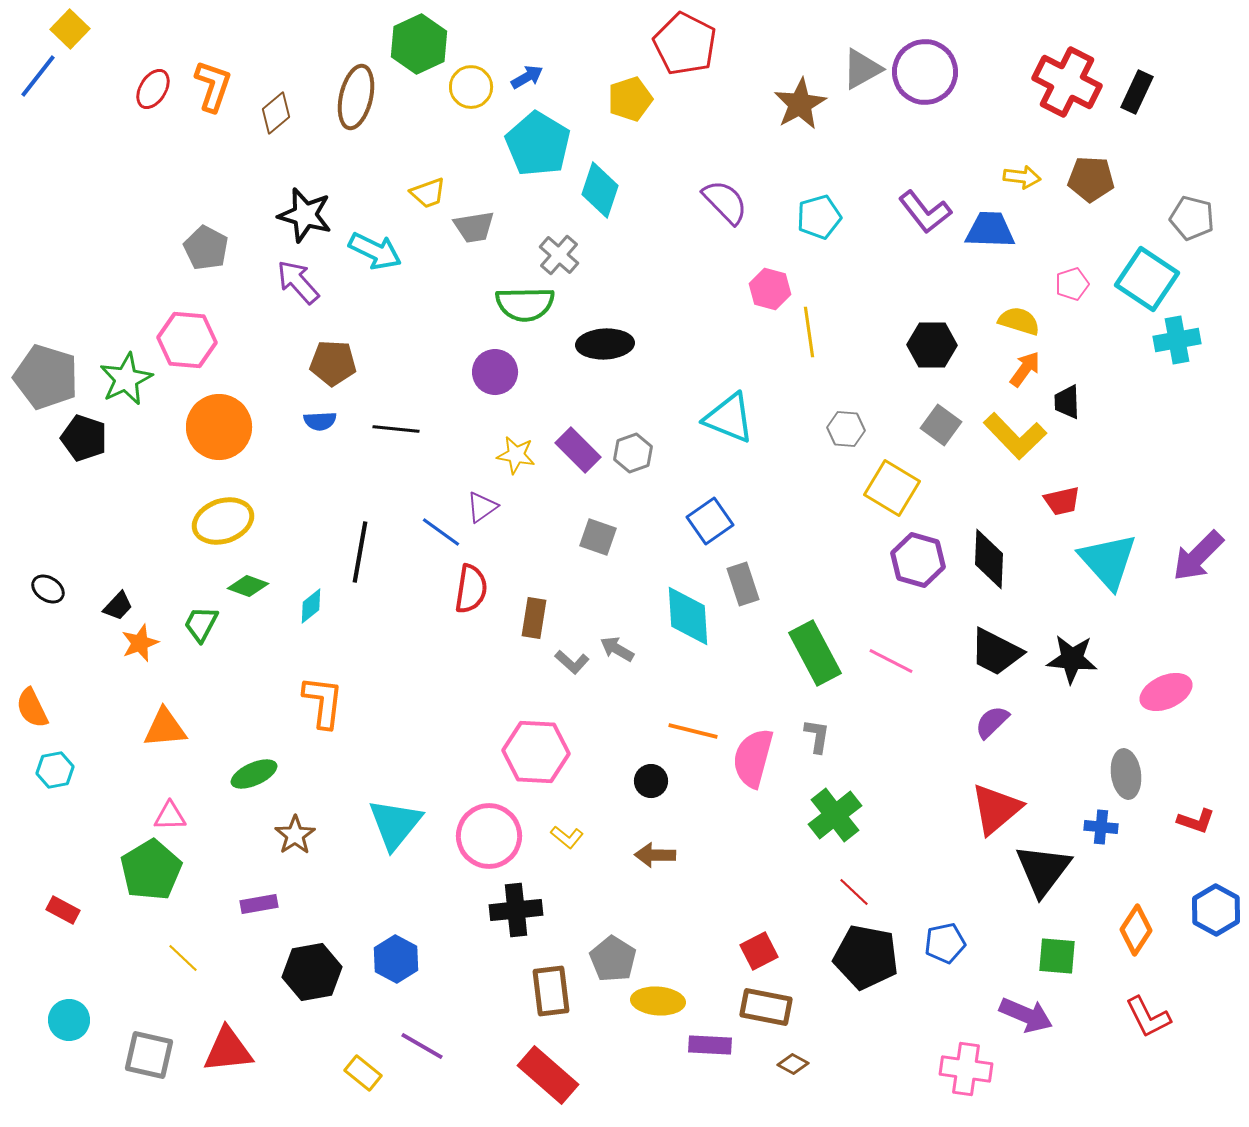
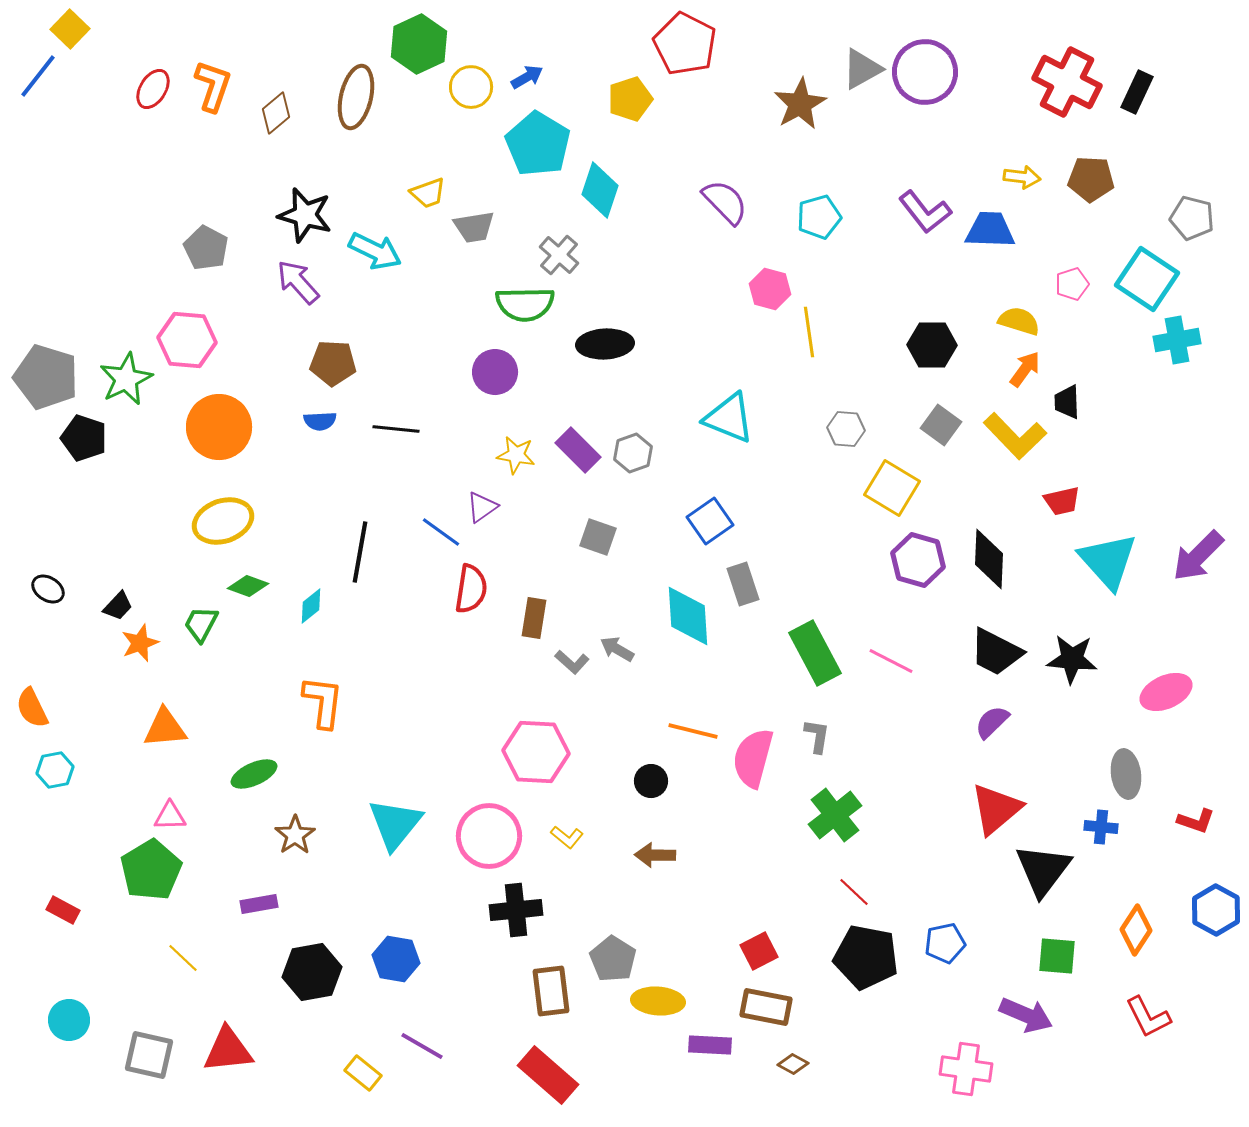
blue hexagon at (396, 959): rotated 18 degrees counterclockwise
